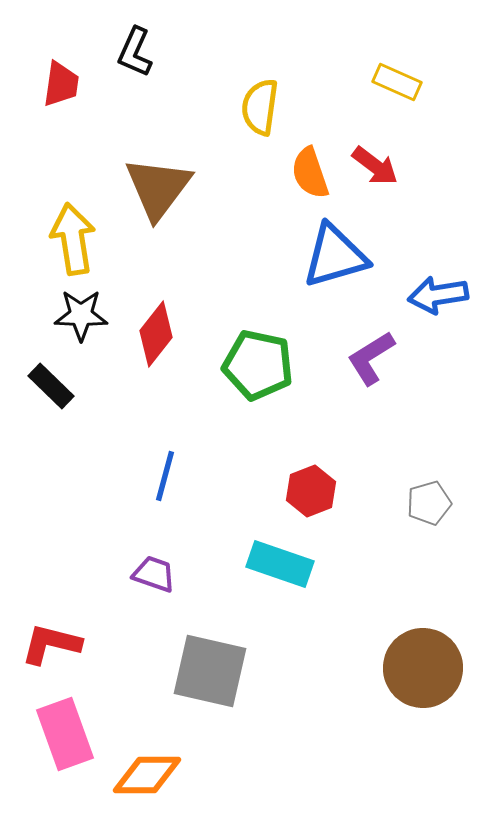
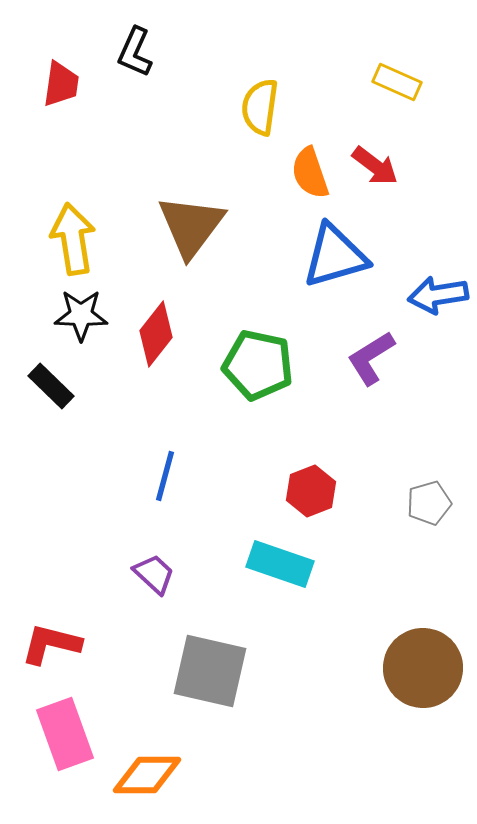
brown triangle: moved 33 px right, 38 px down
purple trapezoid: rotated 24 degrees clockwise
